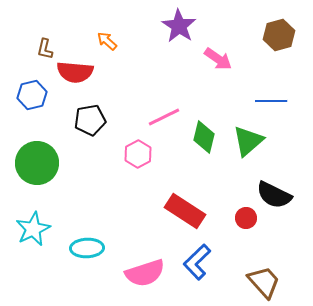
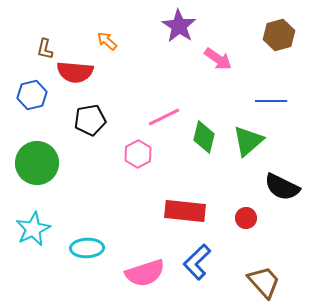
black semicircle: moved 8 px right, 8 px up
red rectangle: rotated 27 degrees counterclockwise
